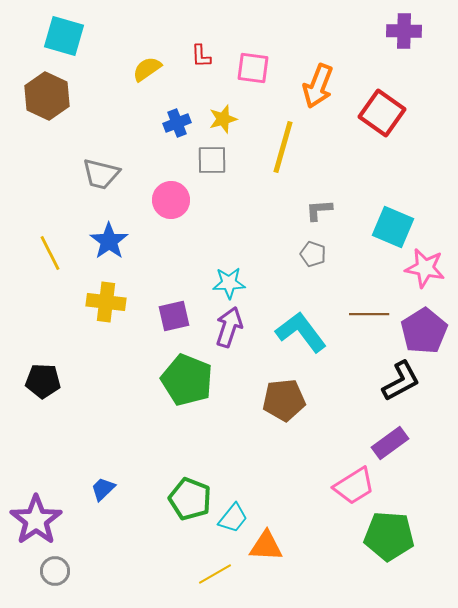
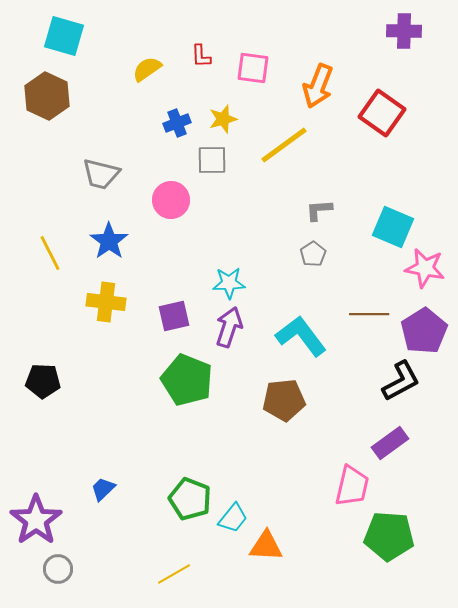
yellow line at (283, 147): moved 1 px right, 2 px up; rotated 38 degrees clockwise
gray pentagon at (313, 254): rotated 20 degrees clockwise
cyan L-shape at (301, 332): moved 4 px down
pink trapezoid at (354, 486): moved 2 px left; rotated 45 degrees counterclockwise
gray circle at (55, 571): moved 3 px right, 2 px up
yellow line at (215, 574): moved 41 px left
